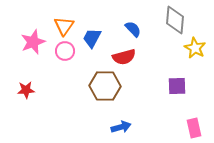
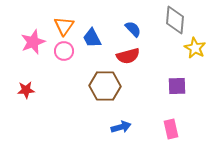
blue trapezoid: rotated 55 degrees counterclockwise
pink circle: moved 1 px left
red semicircle: moved 4 px right, 1 px up
pink rectangle: moved 23 px left, 1 px down
